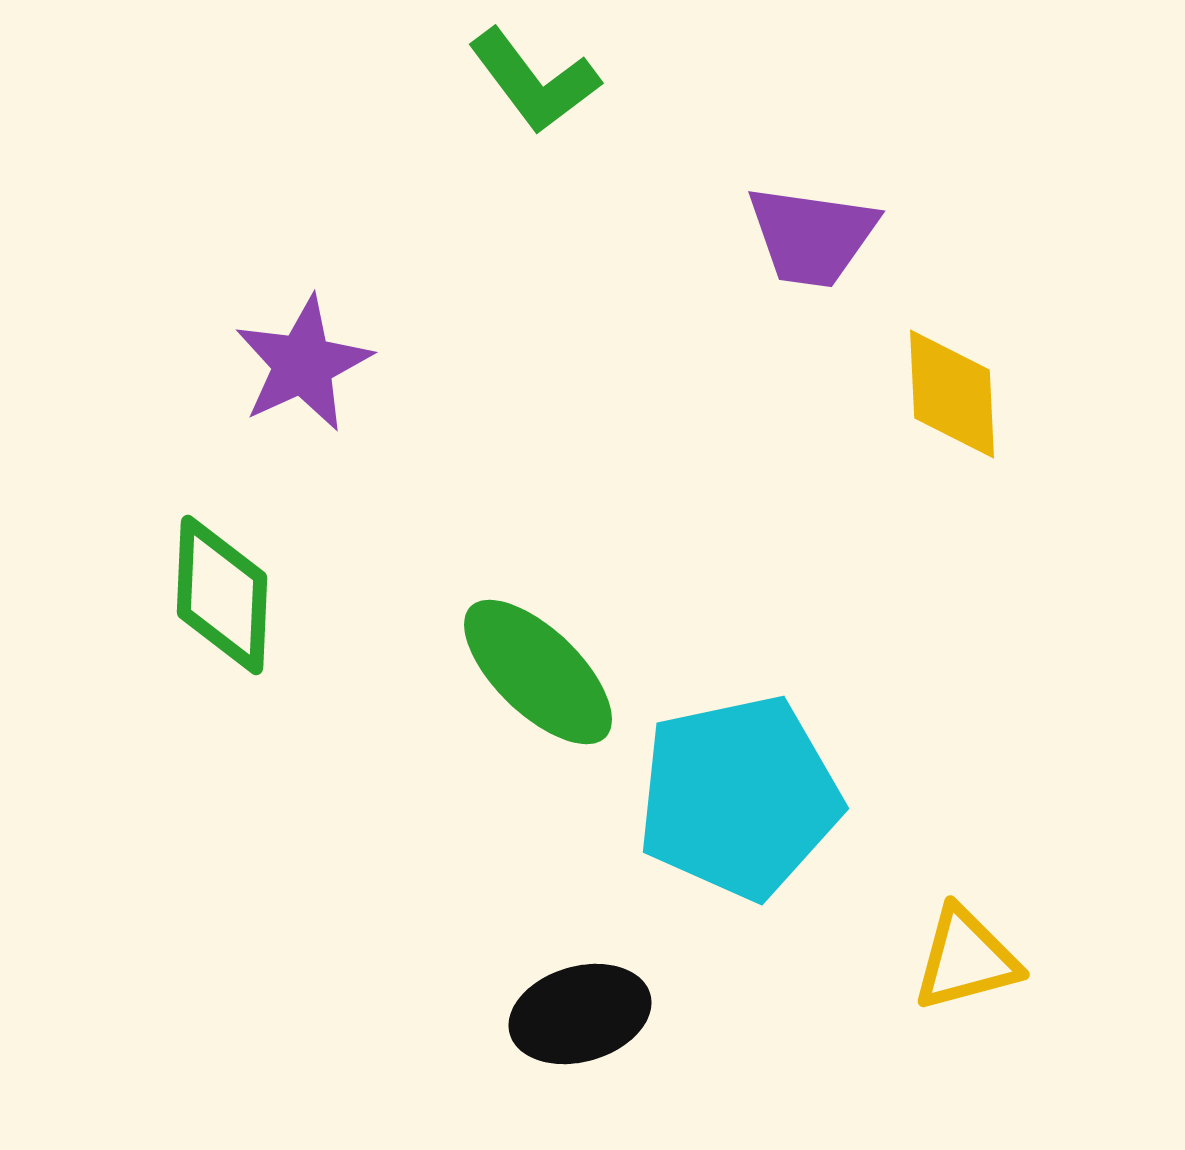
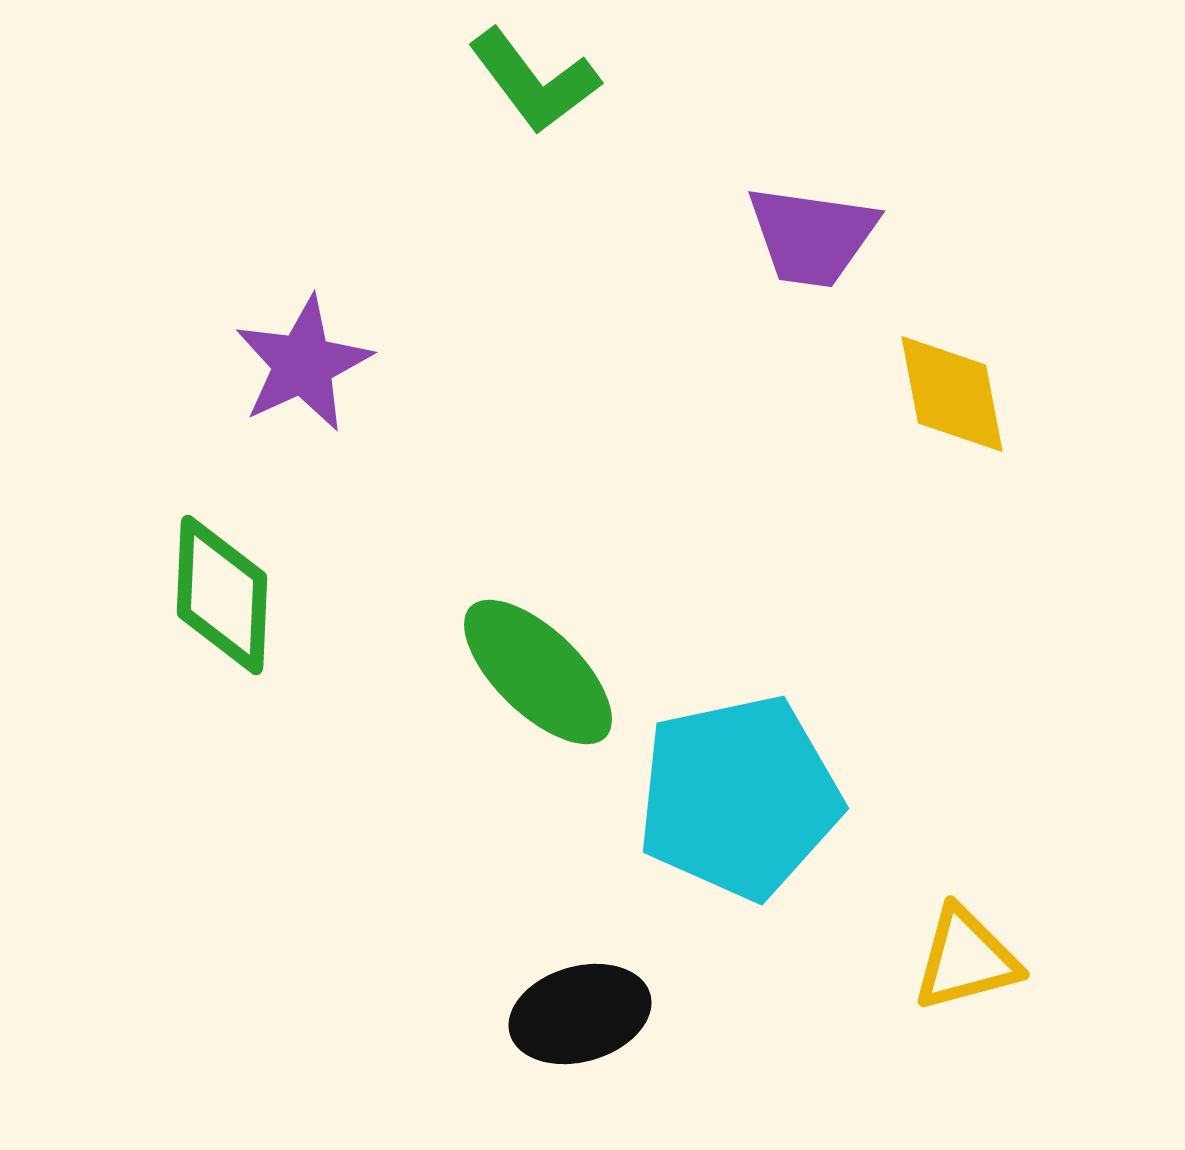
yellow diamond: rotated 8 degrees counterclockwise
